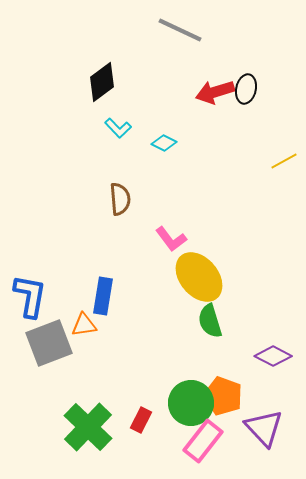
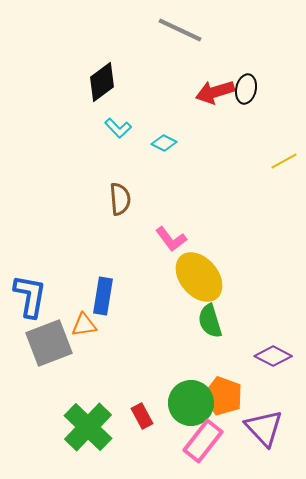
red rectangle: moved 1 px right, 4 px up; rotated 55 degrees counterclockwise
